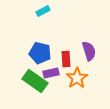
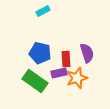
purple semicircle: moved 2 px left, 2 px down
purple rectangle: moved 8 px right
orange star: rotated 15 degrees clockwise
